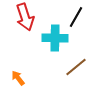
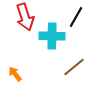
cyan cross: moved 3 px left, 2 px up
brown line: moved 2 px left
orange arrow: moved 3 px left, 4 px up
